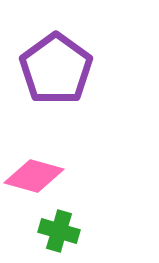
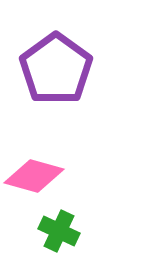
green cross: rotated 9 degrees clockwise
